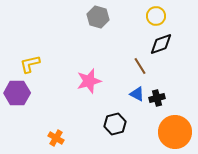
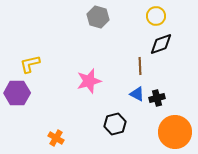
brown line: rotated 30 degrees clockwise
